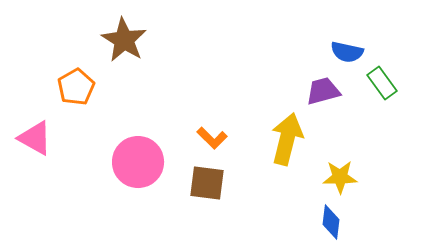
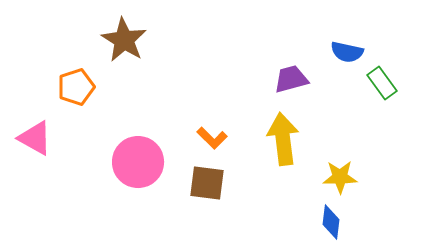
orange pentagon: rotated 12 degrees clockwise
purple trapezoid: moved 32 px left, 12 px up
yellow arrow: moved 4 px left; rotated 21 degrees counterclockwise
